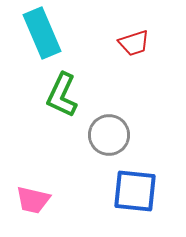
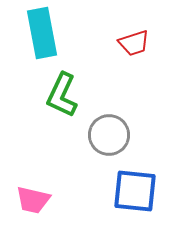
cyan rectangle: rotated 12 degrees clockwise
